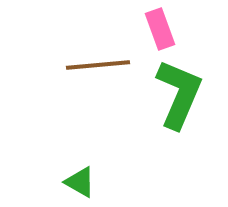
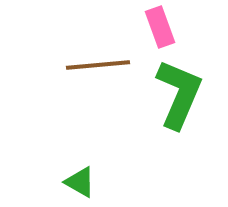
pink rectangle: moved 2 px up
